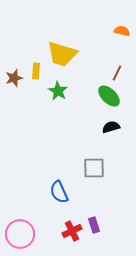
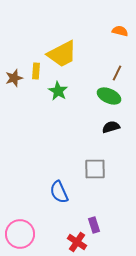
orange semicircle: moved 2 px left
yellow trapezoid: rotated 44 degrees counterclockwise
green ellipse: rotated 20 degrees counterclockwise
gray square: moved 1 px right, 1 px down
red cross: moved 5 px right, 11 px down; rotated 30 degrees counterclockwise
